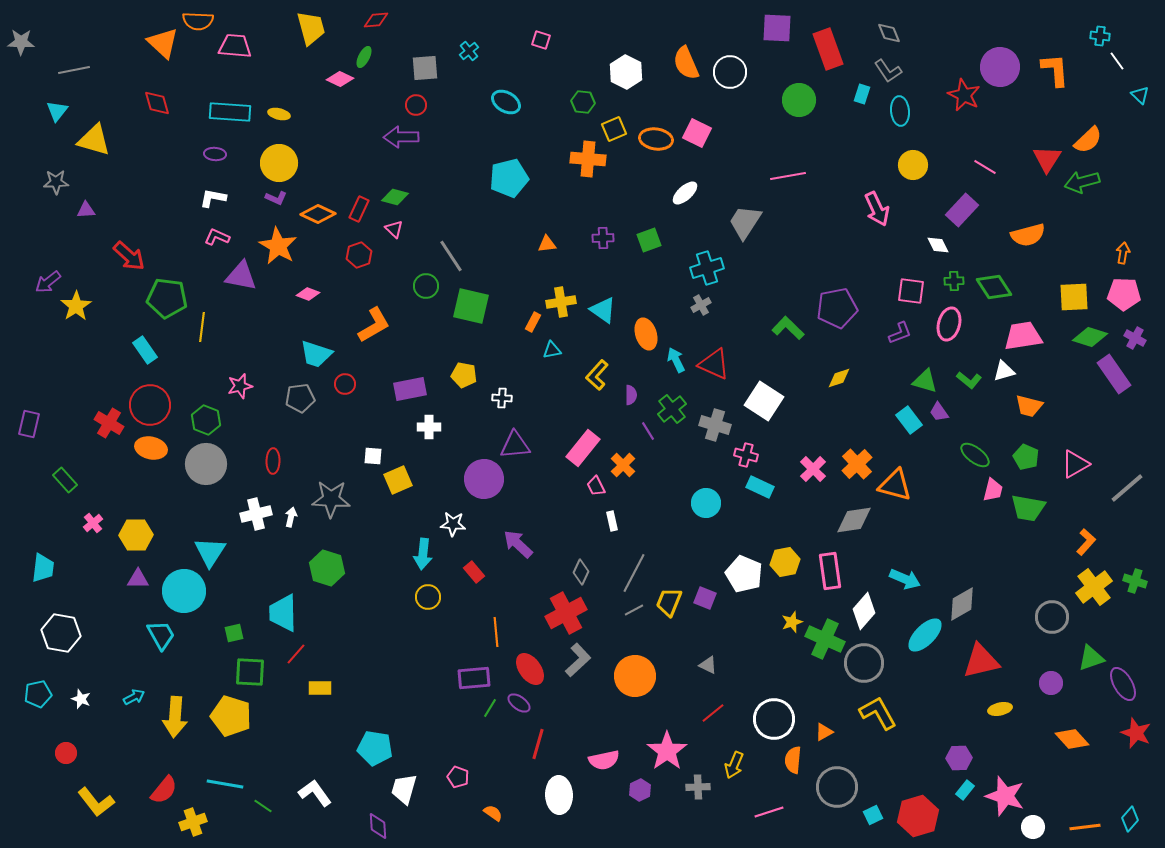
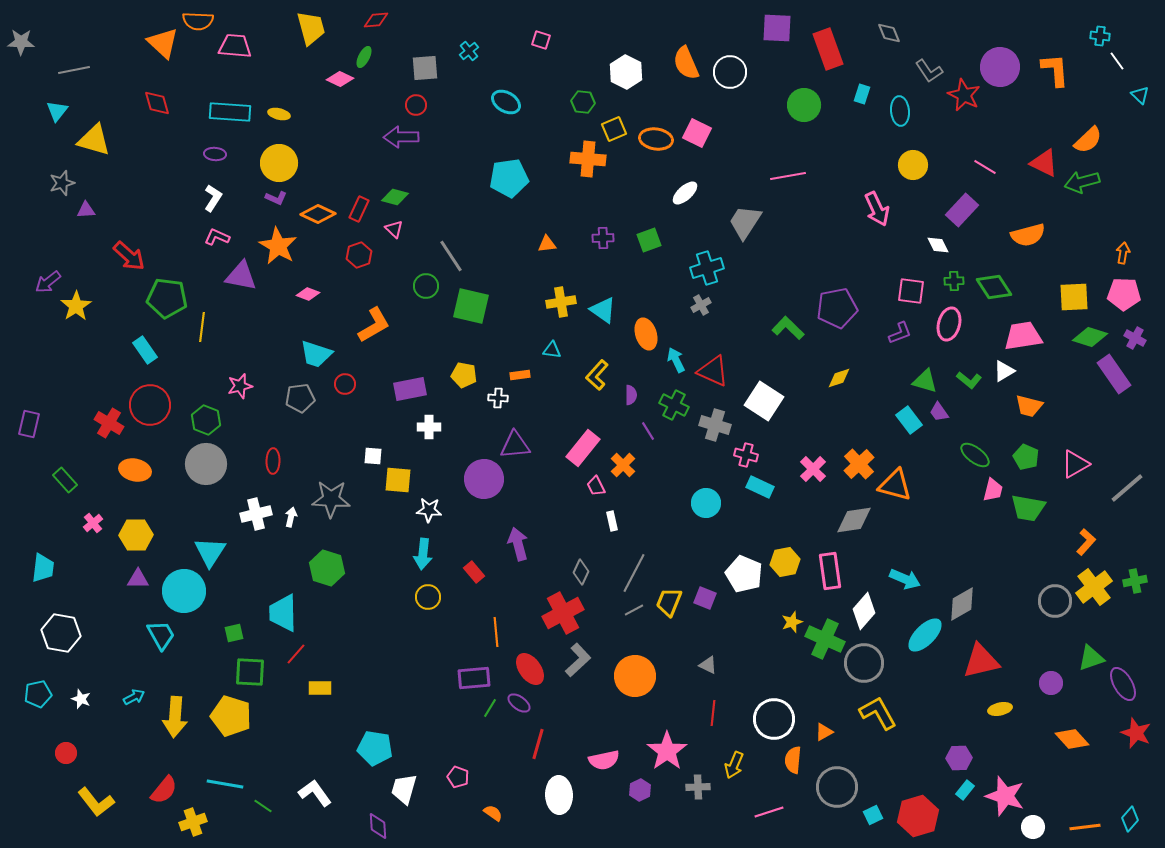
gray L-shape at (888, 71): moved 41 px right
green circle at (799, 100): moved 5 px right, 5 px down
red triangle at (1047, 159): moved 3 px left, 4 px down; rotated 36 degrees counterclockwise
cyan pentagon at (509, 178): rotated 6 degrees clockwise
gray star at (56, 182): moved 6 px right, 1 px down; rotated 15 degrees counterclockwise
white L-shape at (213, 198): rotated 112 degrees clockwise
orange rectangle at (533, 322): moved 13 px left, 53 px down; rotated 54 degrees clockwise
cyan triangle at (552, 350): rotated 18 degrees clockwise
red triangle at (714, 364): moved 1 px left, 7 px down
white triangle at (1004, 371): rotated 15 degrees counterclockwise
white cross at (502, 398): moved 4 px left
green cross at (672, 409): moved 2 px right, 4 px up; rotated 24 degrees counterclockwise
orange ellipse at (151, 448): moved 16 px left, 22 px down
orange cross at (857, 464): moved 2 px right
yellow square at (398, 480): rotated 28 degrees clockwise
white star at (453, 524): moved 24 px left, 14 px up
purple arrow at (518, 544): rotated 32 degrees clockwise
green cross at (1135, 581): rotated 30 degrees counterclockwise
red cross at (566, 613): moved 3 px left
gray circle at (1052, 617): moved 3 px right, 16 px up
red line at (713, 713): rotated 45 degrees counterclockwise
